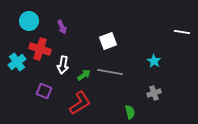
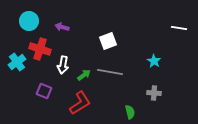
purple arrow: rotated 128 degrees clockwise
white line: moved 3 px left, 4 px up
gray cross: rotated 24 degrees clockwise
